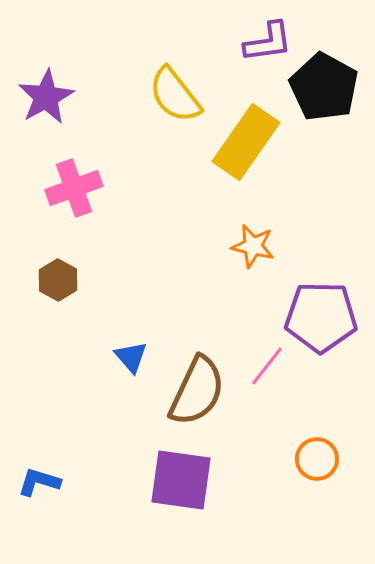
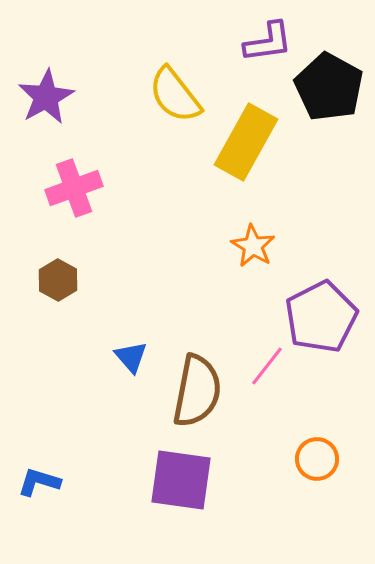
black pentagon: moved 5 px right
yellow rectangle: rotated 6 degrees counterclockwise
orange star: rotated 18 degrees clockwise
purple pentagon: rotated 28 degrees counterclockwise
brown semicircle: rotated 14 degrees counterclockwise
